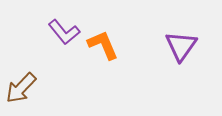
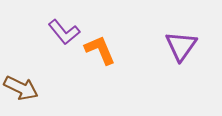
orange L-shape: moved 3 px left, 5 px down
brown arrow: rotated 108 degrees counterclockwise
